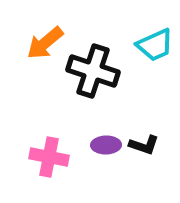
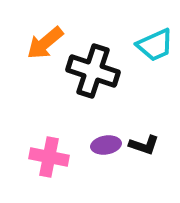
purple ellipse: rotated 8 degrees counterclockwise
